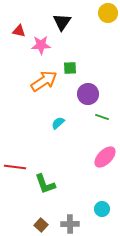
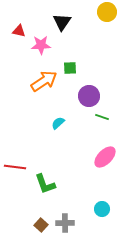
yellow circle: moved 1 px left, 1 px up
purple circle: moved 1 px right, 2 px down
gray cross: moved 5 px left, 1 px up
